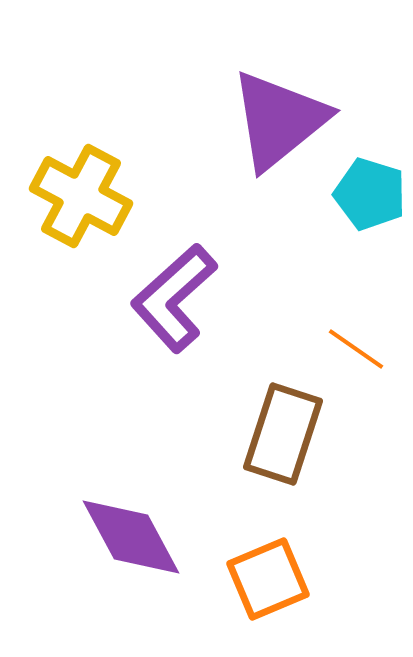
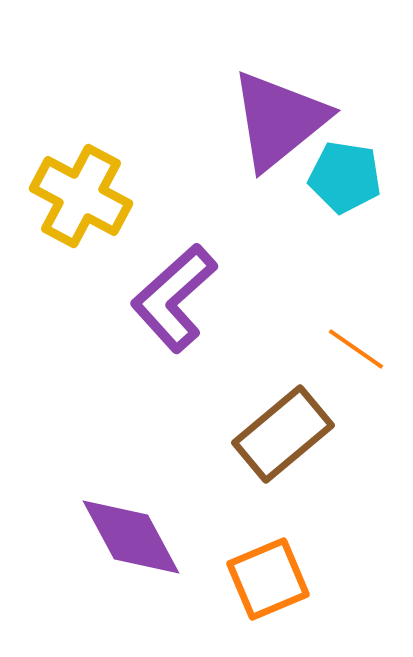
cyan pentagon: moved 25 px left, 17 px up; rotated 8 degrees counterclockwise
brown rectangle: rotated 32 degrees clockwise
